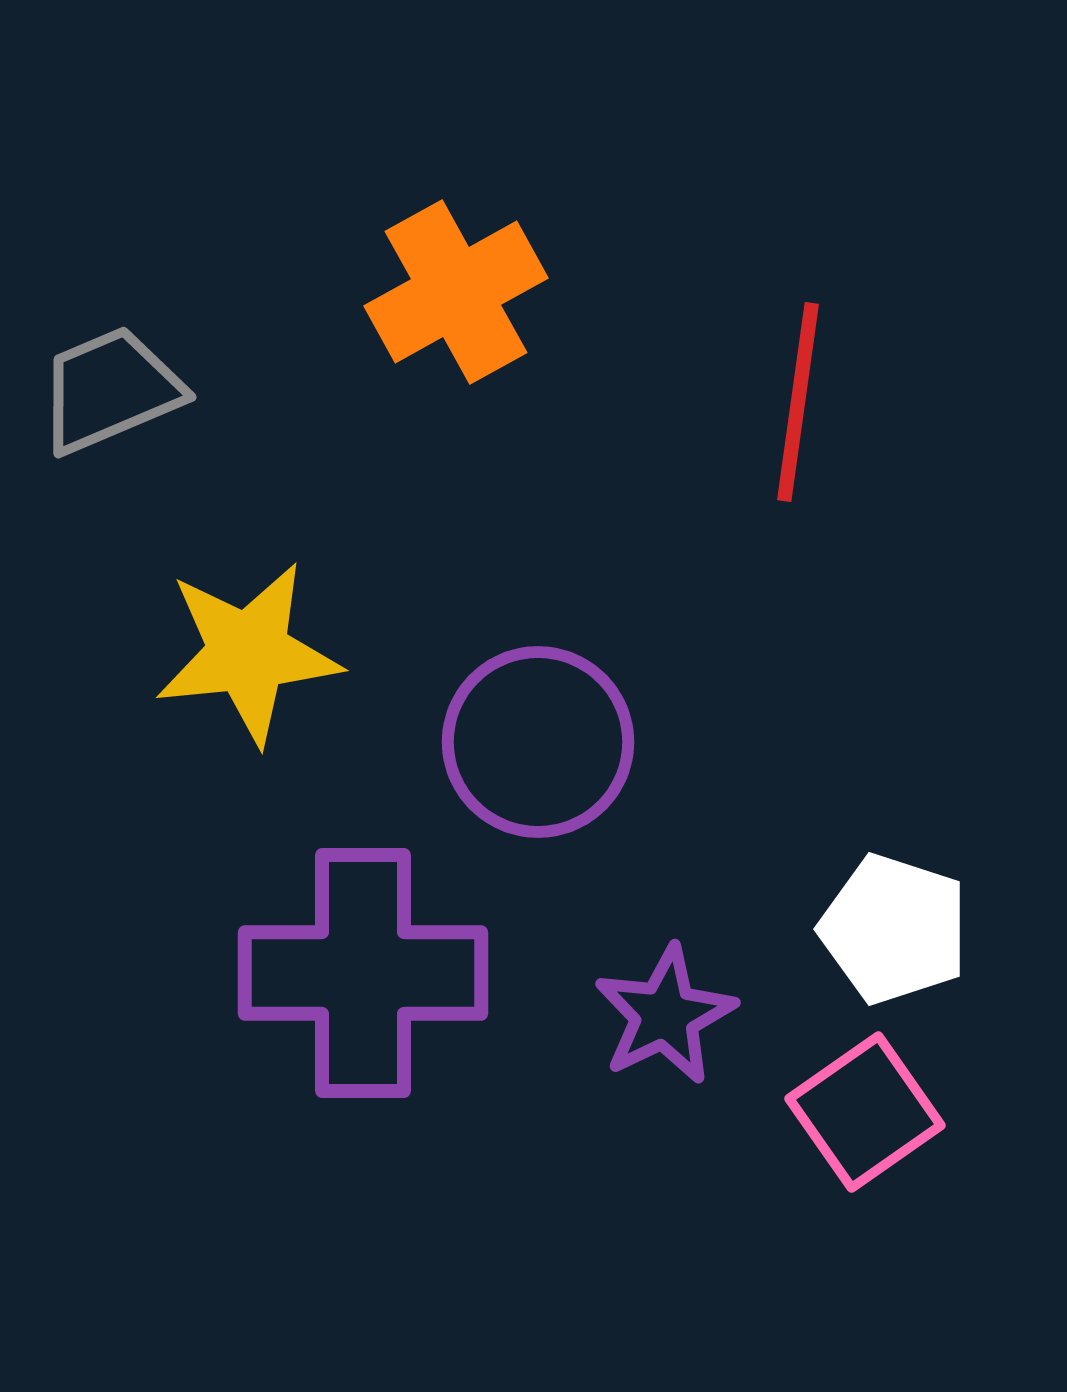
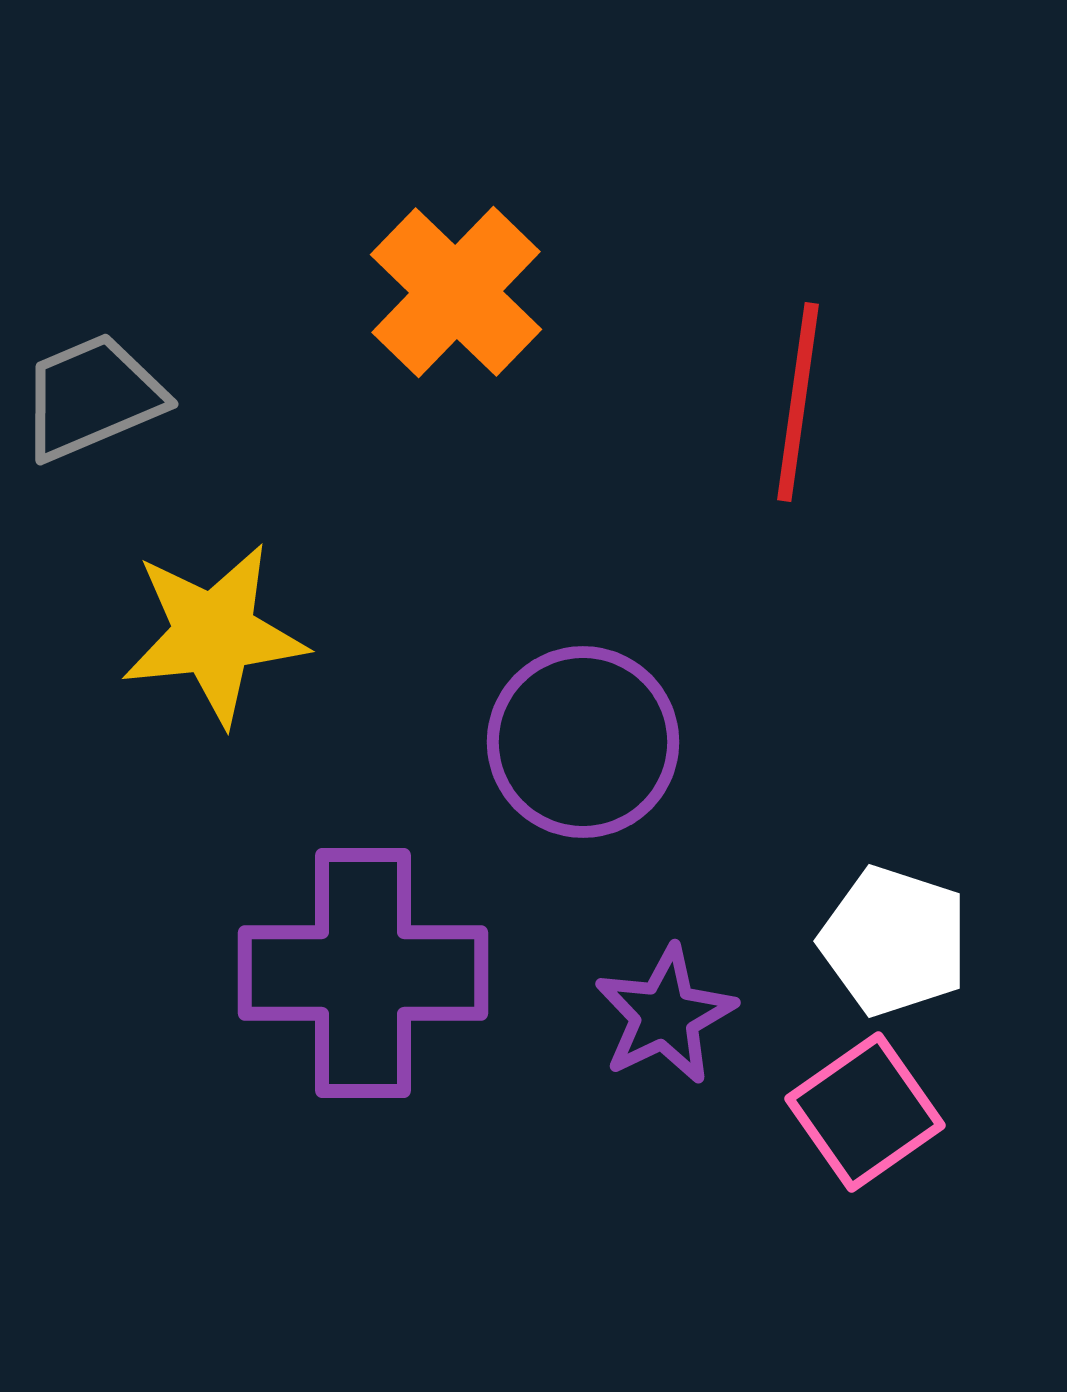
orange cross: rotated 17 degrees counterclockwise
gray trapezoid: moved 18 px left, 7 px down
yellow star: moved 34 px left, 19 px up
purple circle: moved 45 px right
white pentagon: moved 12 px down
